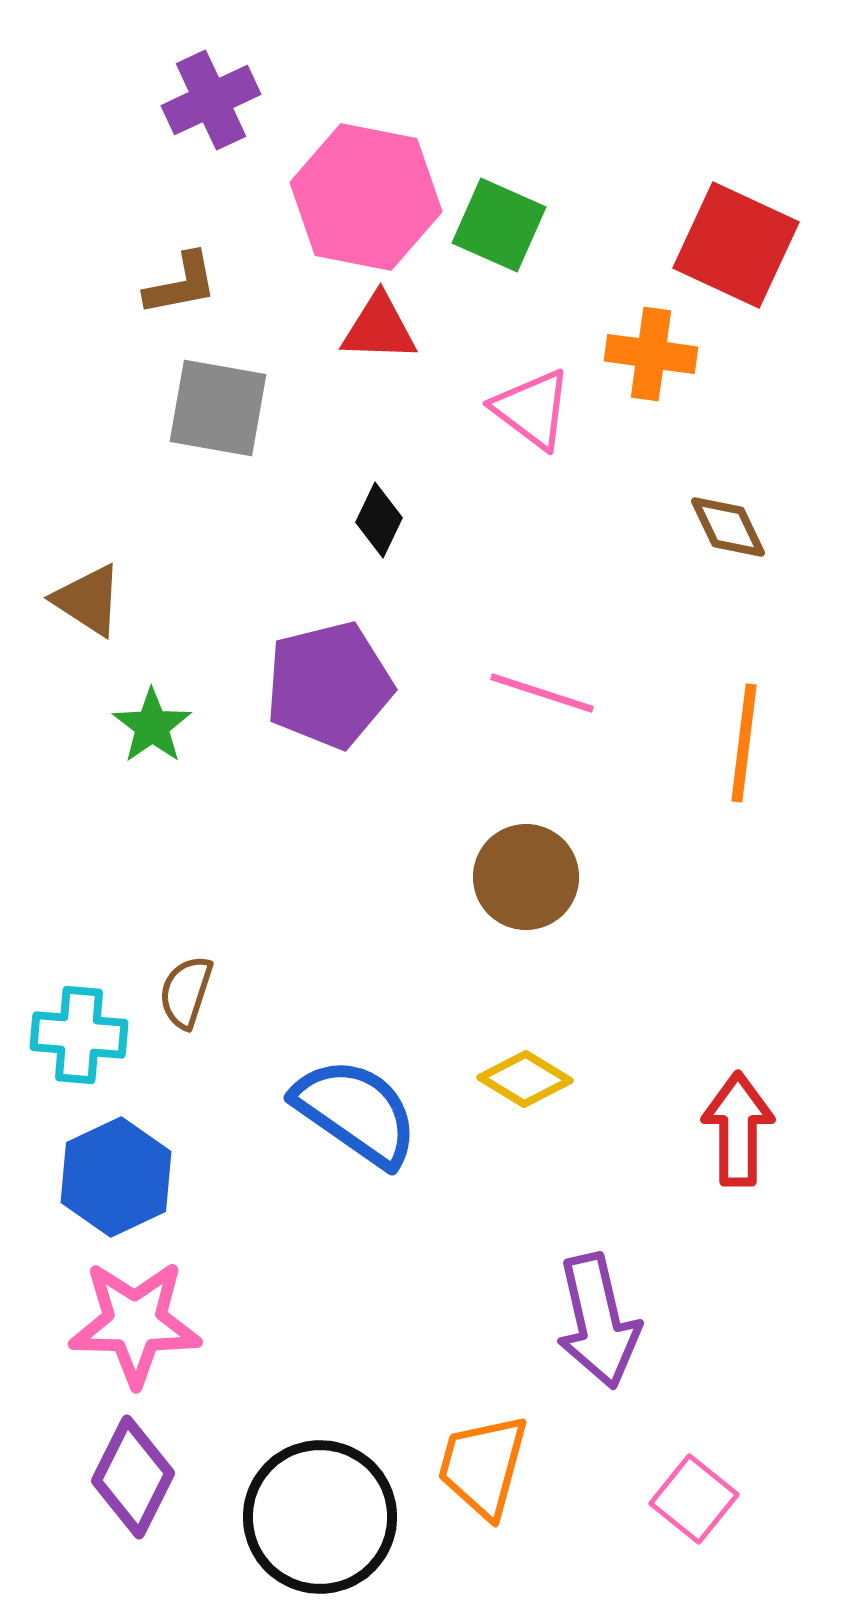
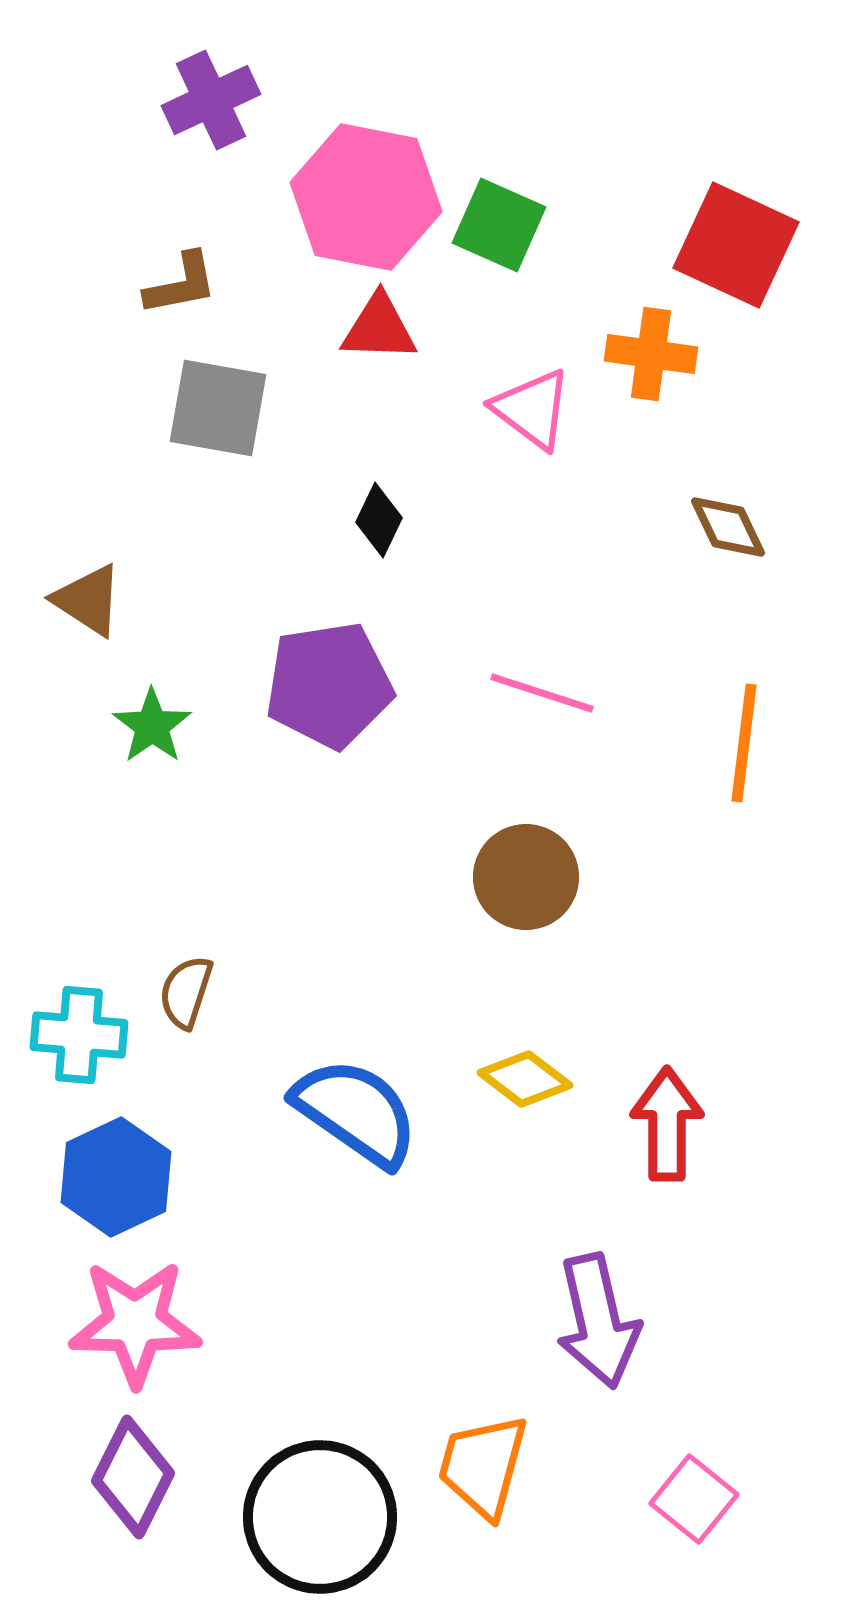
purple pentagon: rotated 5 degrees clockwise
yellow diamond: rotated 6 degrees clockwise
red arrow: moved 71 px left, 5 px up
